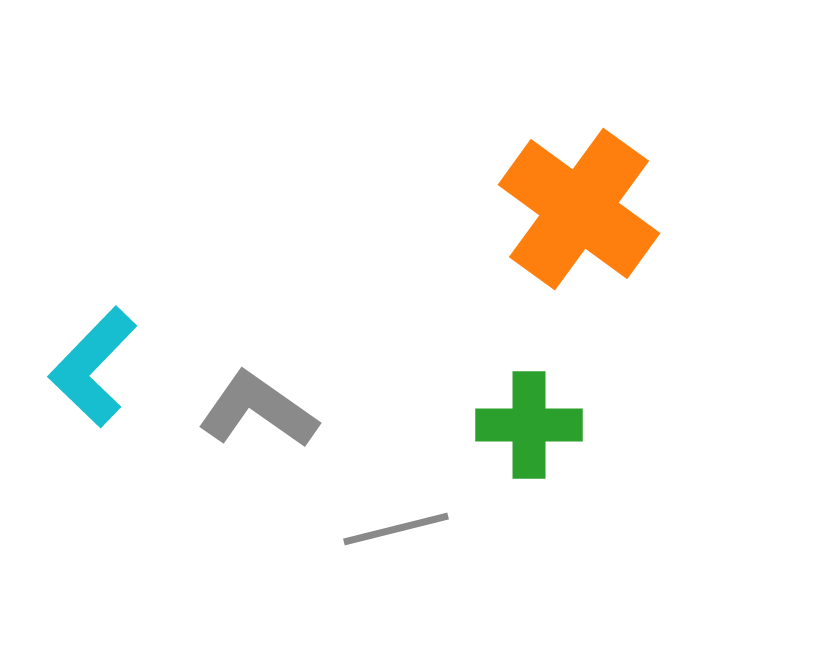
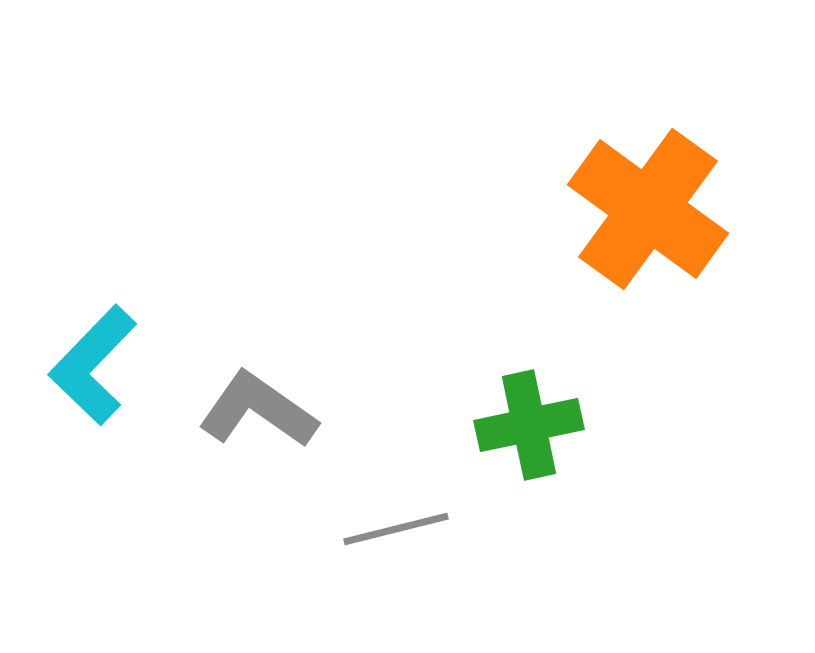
orange cross: moved 69 px right
cyan L-shape: moved 2 px up
green cross: rotated 12 degrees counterclockwise
